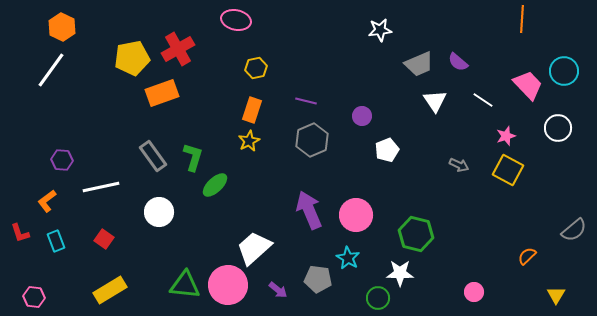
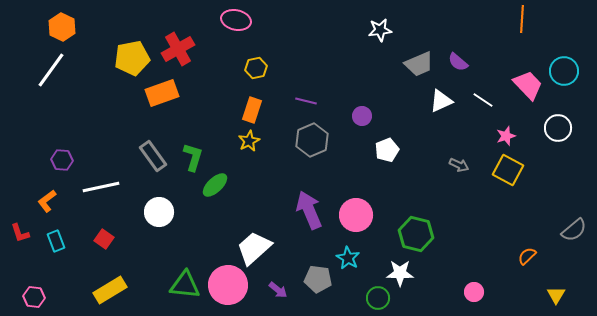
white triangle at (435, 101): moved 6 px right; rotated 40 degrees clockwise
